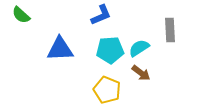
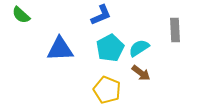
gray rectangle: moved 5 px right
cyan pentagon: moved 2 px up; rotated 24 degrees counterclockwise
